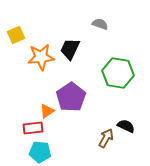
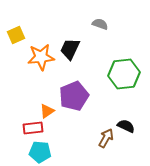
green hexagon: moved 6 px right, 1 px down; rotated 16 degrees counterclockwise
purple pentagon: moved 3 px right, 1 px up; rotated 12 degrees clockwise
